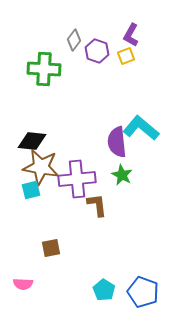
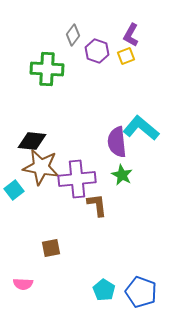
gray diamond: moved 1 px left, 5 px up
green cross: moved 3 px right
cyan square: moved 17 px left; rotated 24 degrees counterclockwise
blue pentagon: moved 2 px left
